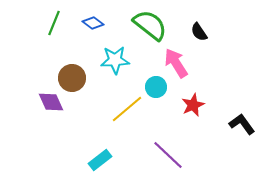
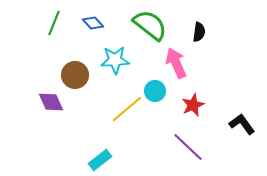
blue diamond: rotated 10 degrees clockwise
black semicircle: rotated 138 degrees counterclockwise
pink arrow: rotated 8 degrees clockwise
brown circle: moved 3 px right, 3 px up
cyan circle: moved 1 px left, 4 px down
purple line: moved 20 px right, 8 px up
